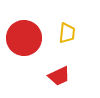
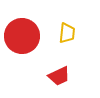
red circle: moved 2 px left, 2 px up
